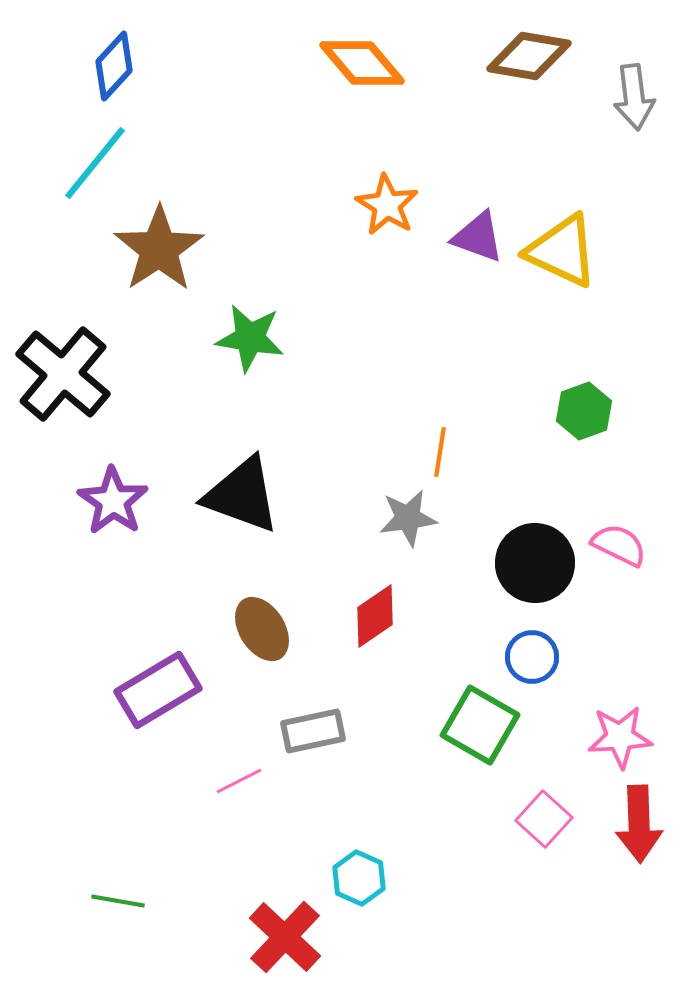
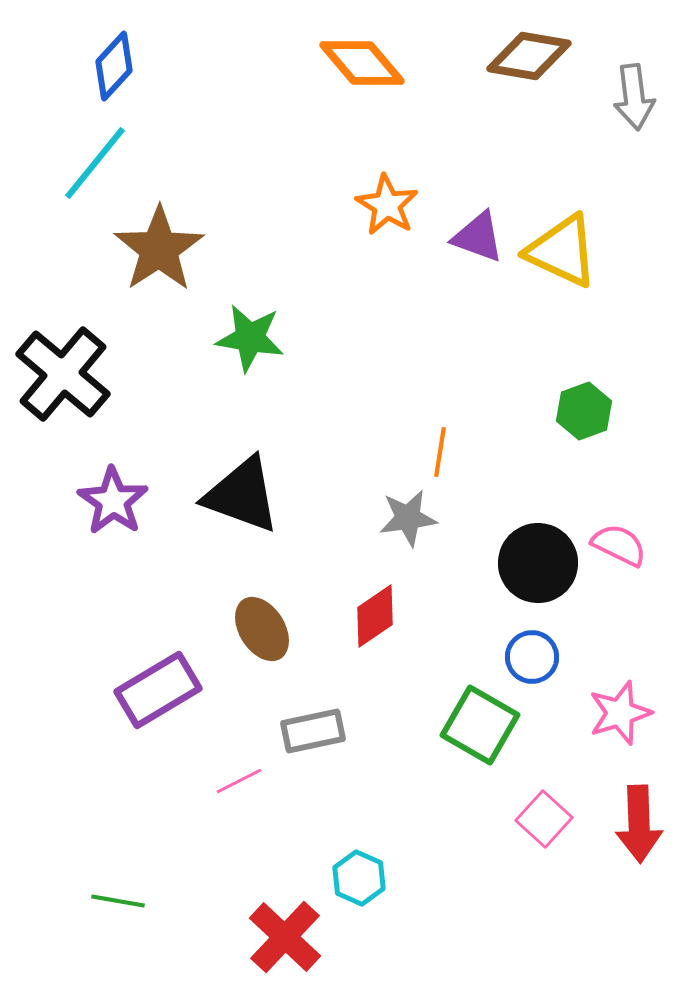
black circle: moved 3 px right
pink star: moved 24 px up; rotated 14 degrees counterclockwise
